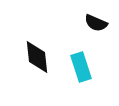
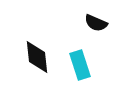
cyan rectangle: moved 1 px left, 2 px up
